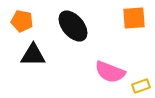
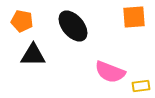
orange square: moved 1 px up
yellow rectangle: rotated 12 degrees clockwise
